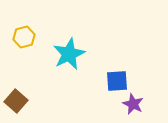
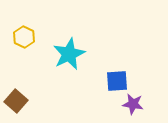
yellow hexagon: rotated 20 degrees counterclockwise
purple star: rotated 15 degrees counterclockwise
